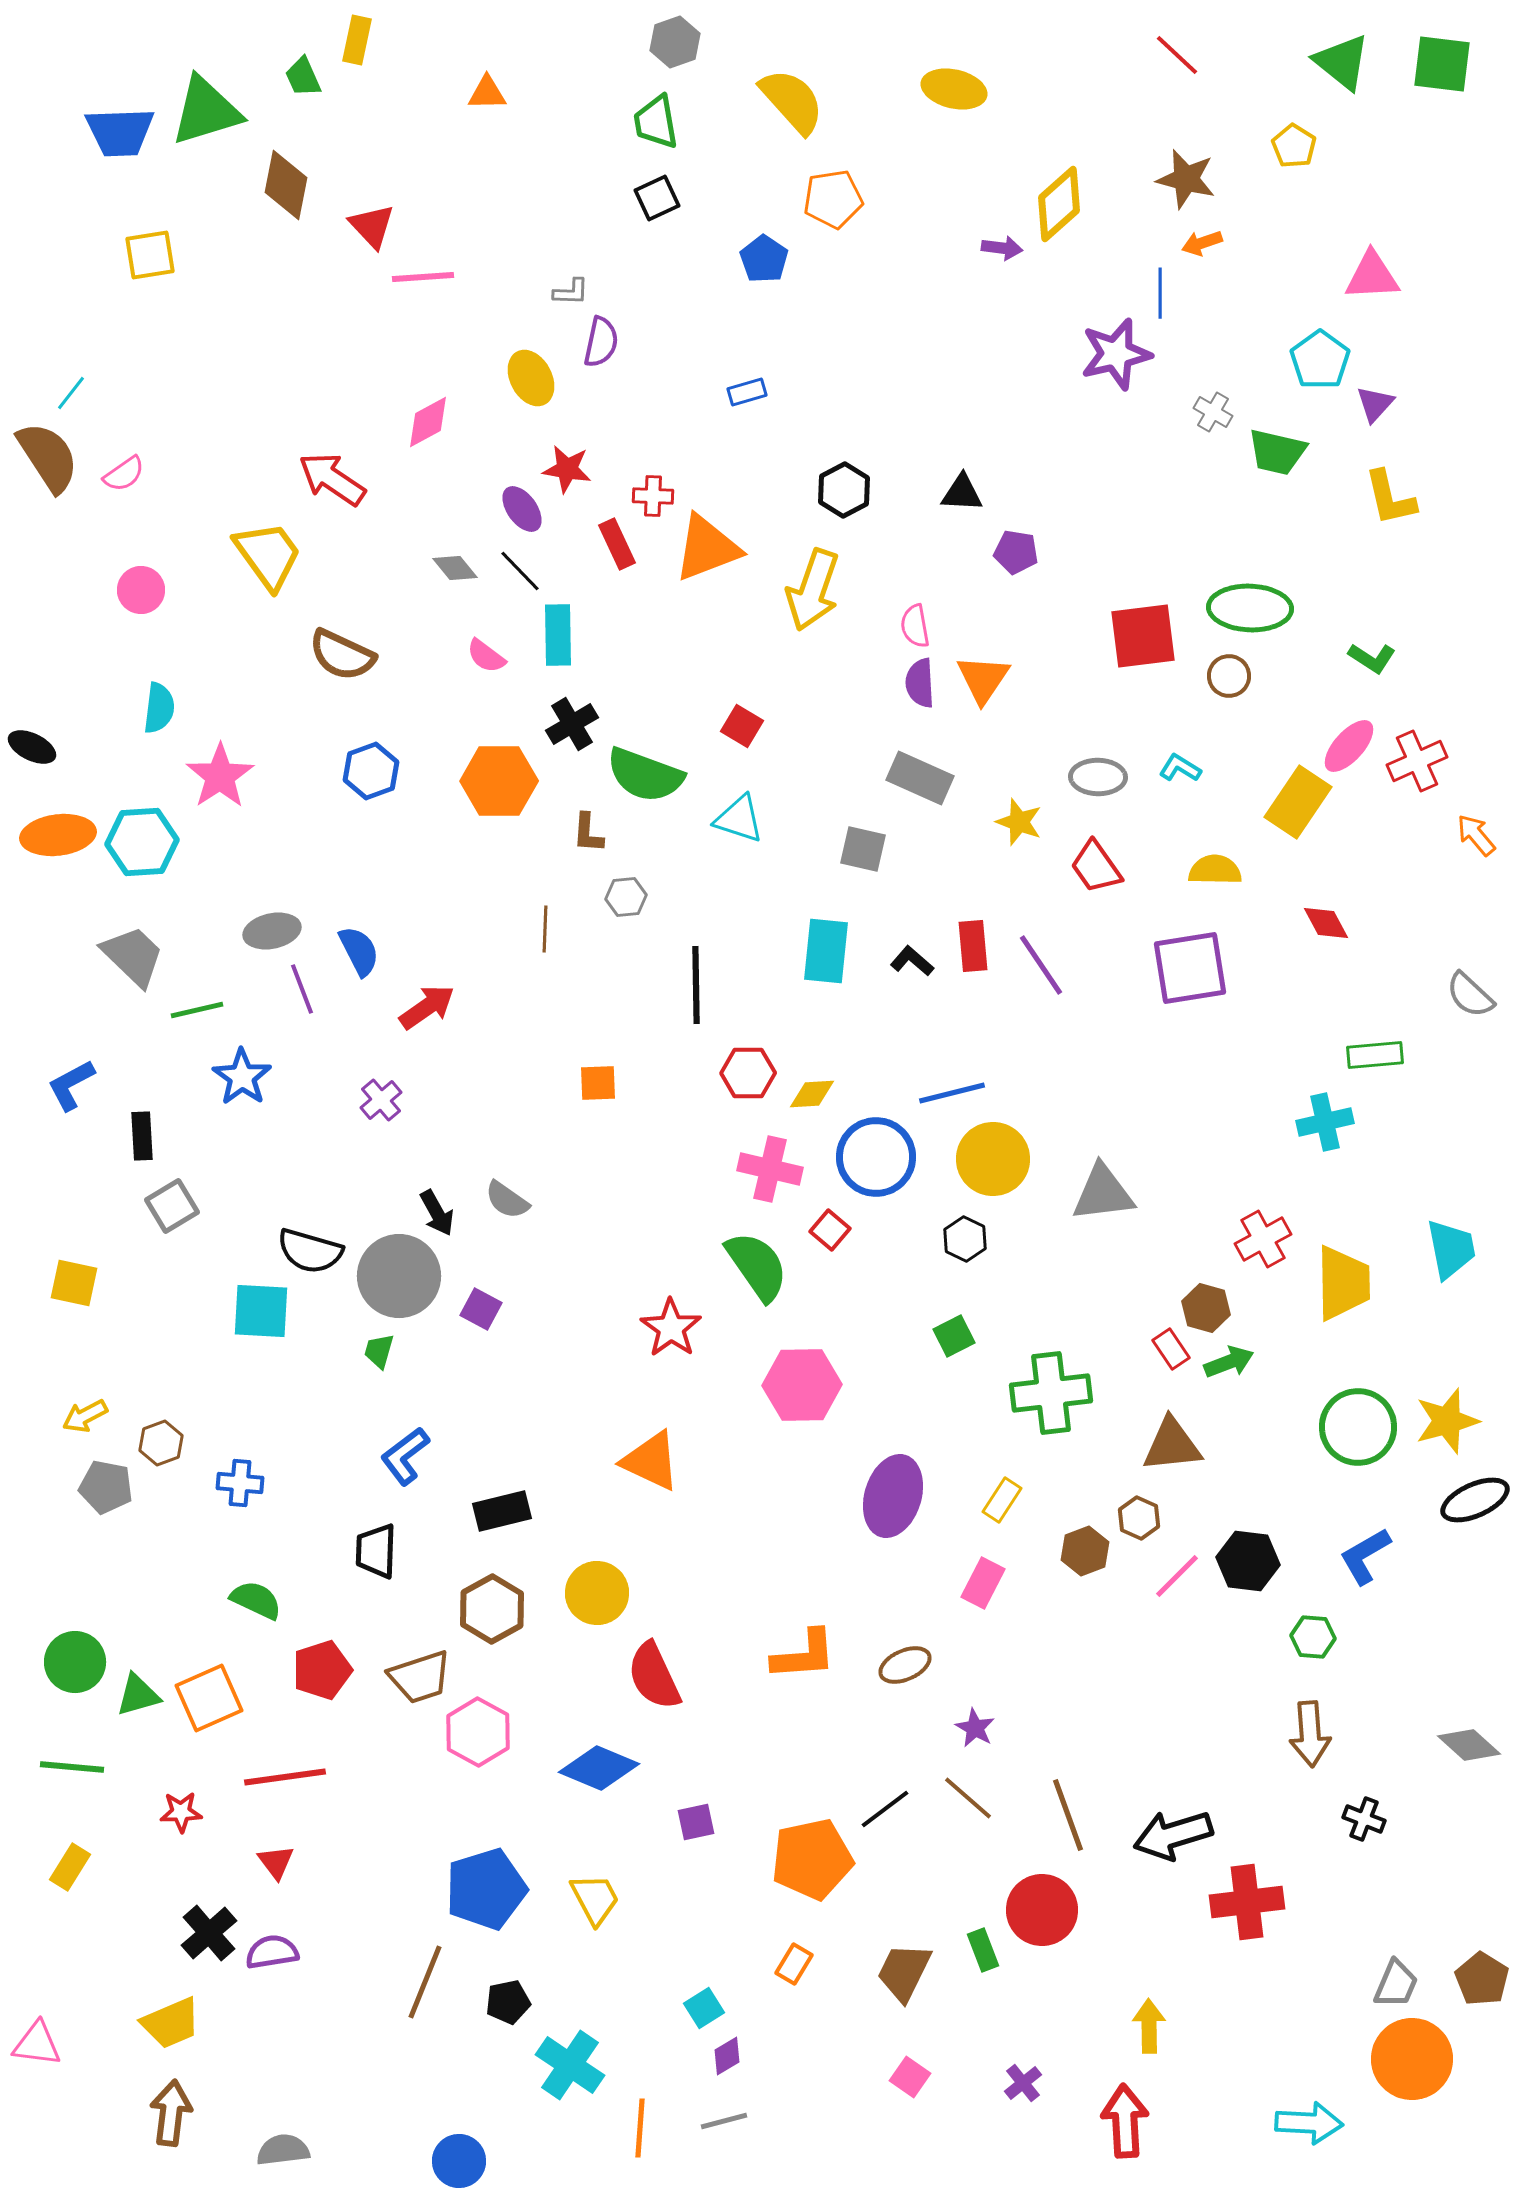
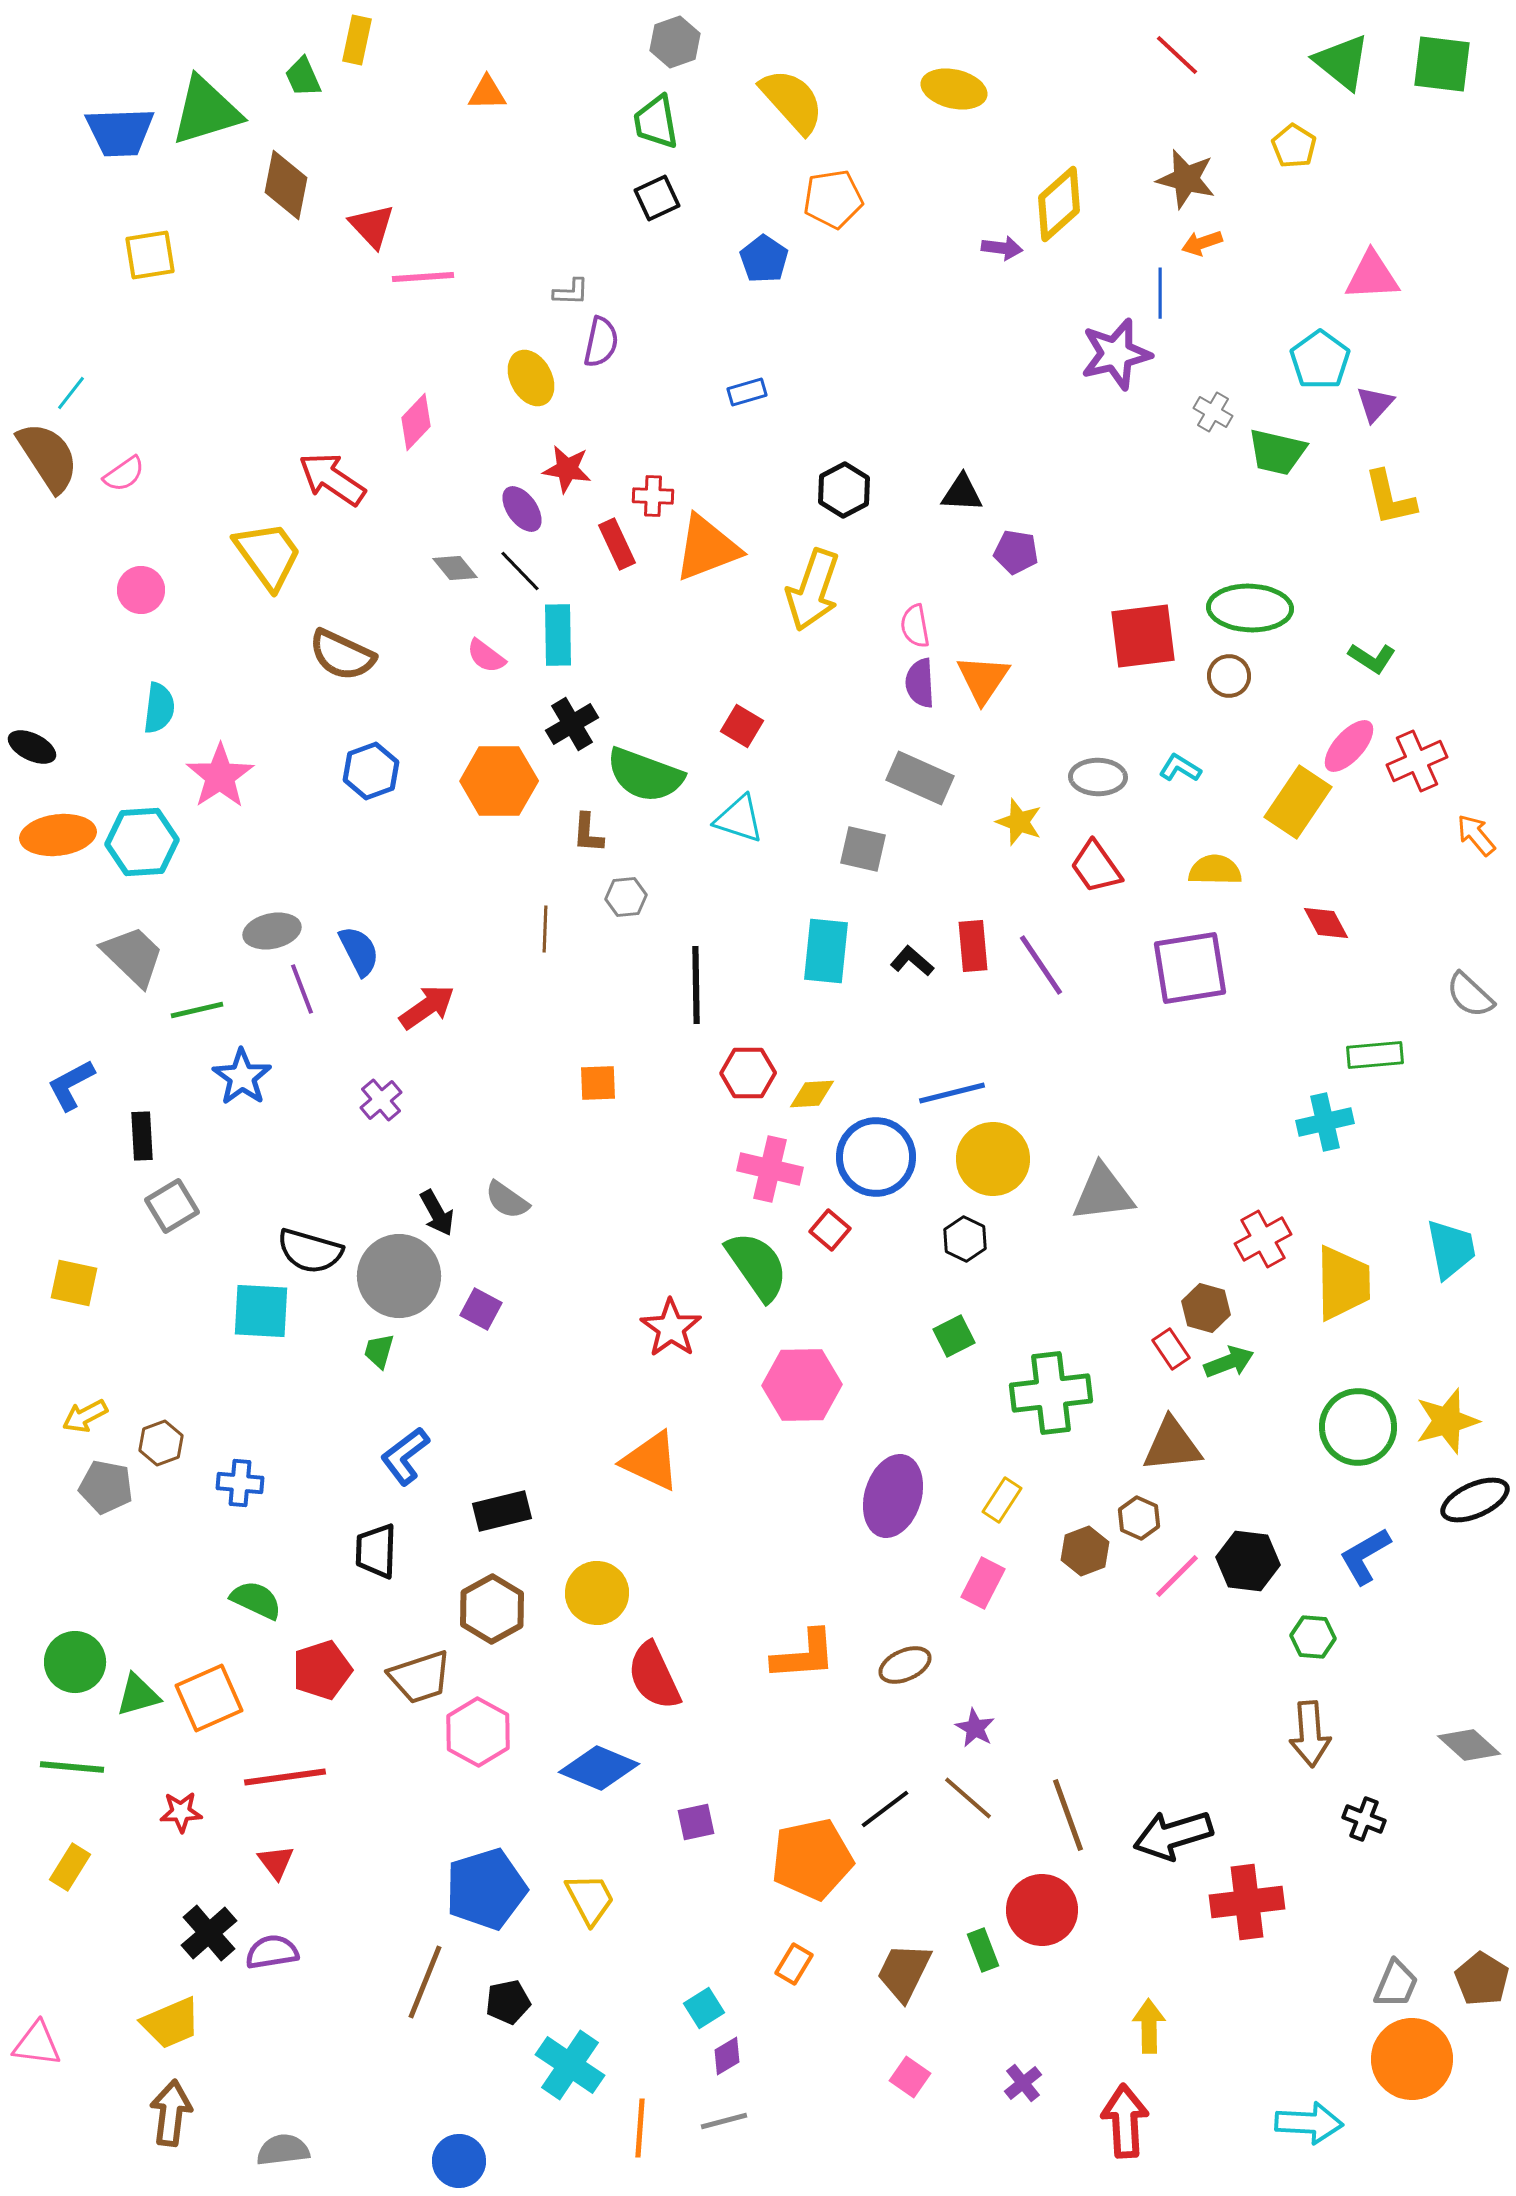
pink diamond at (428, 422): moved 12 px left; rotated 18 degrees counterclockwise
yellow trapezoid at (595, 1899): moved 5 px left
